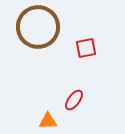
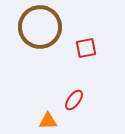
brown circle: moved 2 px right
